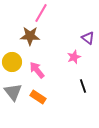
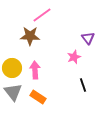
pink line: moved 1 px right, 2 px down; rotated 24 degrees clockwise
purple triangle: rotated 16 degrees clockwise
yellow circle: moved 6 px down
pink arrow: moved 2 px left; rotated 36 degrees clockwise
black line: moved 1 px up
